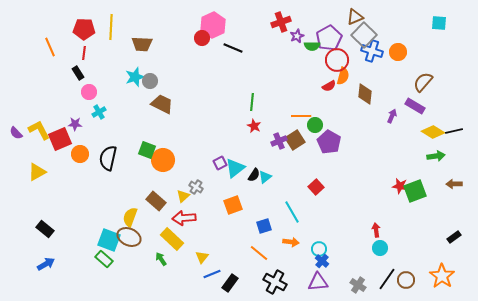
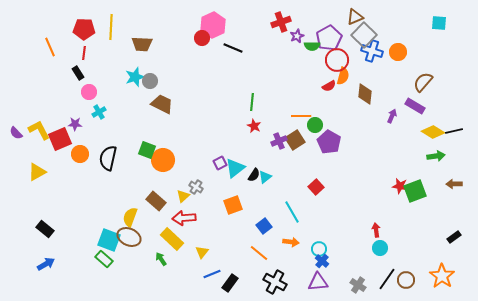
blue square at (264, 226): rotated 21 degrees counterclockwise
yellow triangle at (202, 257): moved 5 px up
